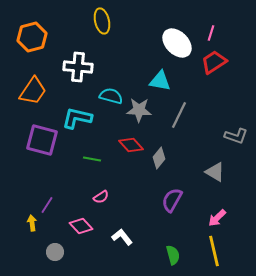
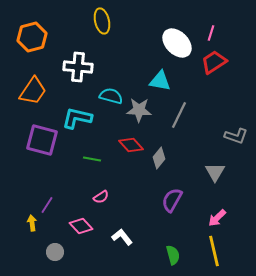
gray triangle: rotated 30 degrees clockwise
